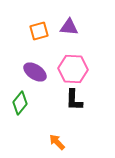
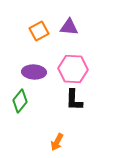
orange square: rotated 12 degrees counterclockwise
purple ellipse: moved 1 px left; rotated 30 degrees counterclockwise
green diamond: moved 2 px up
orange arrow: rotated 108 degrees counterclockwise
